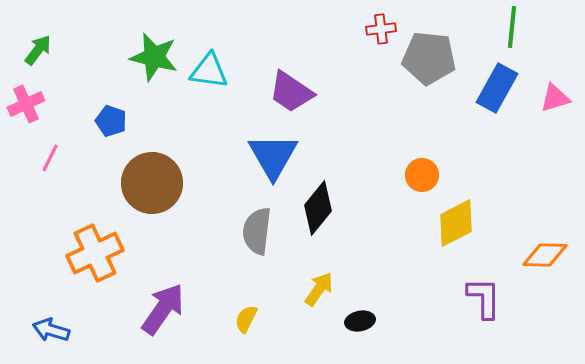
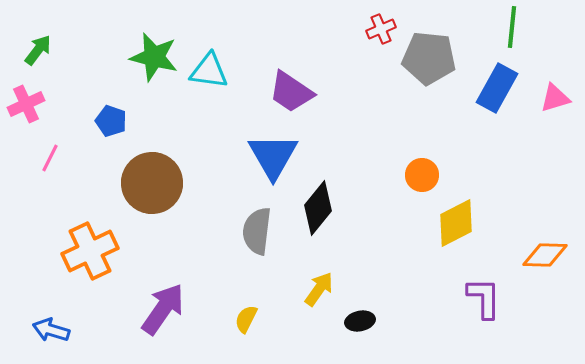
red cross: rotated 16 degrees counterclockwise
orange cross: moved 5 px left, 2 px up
